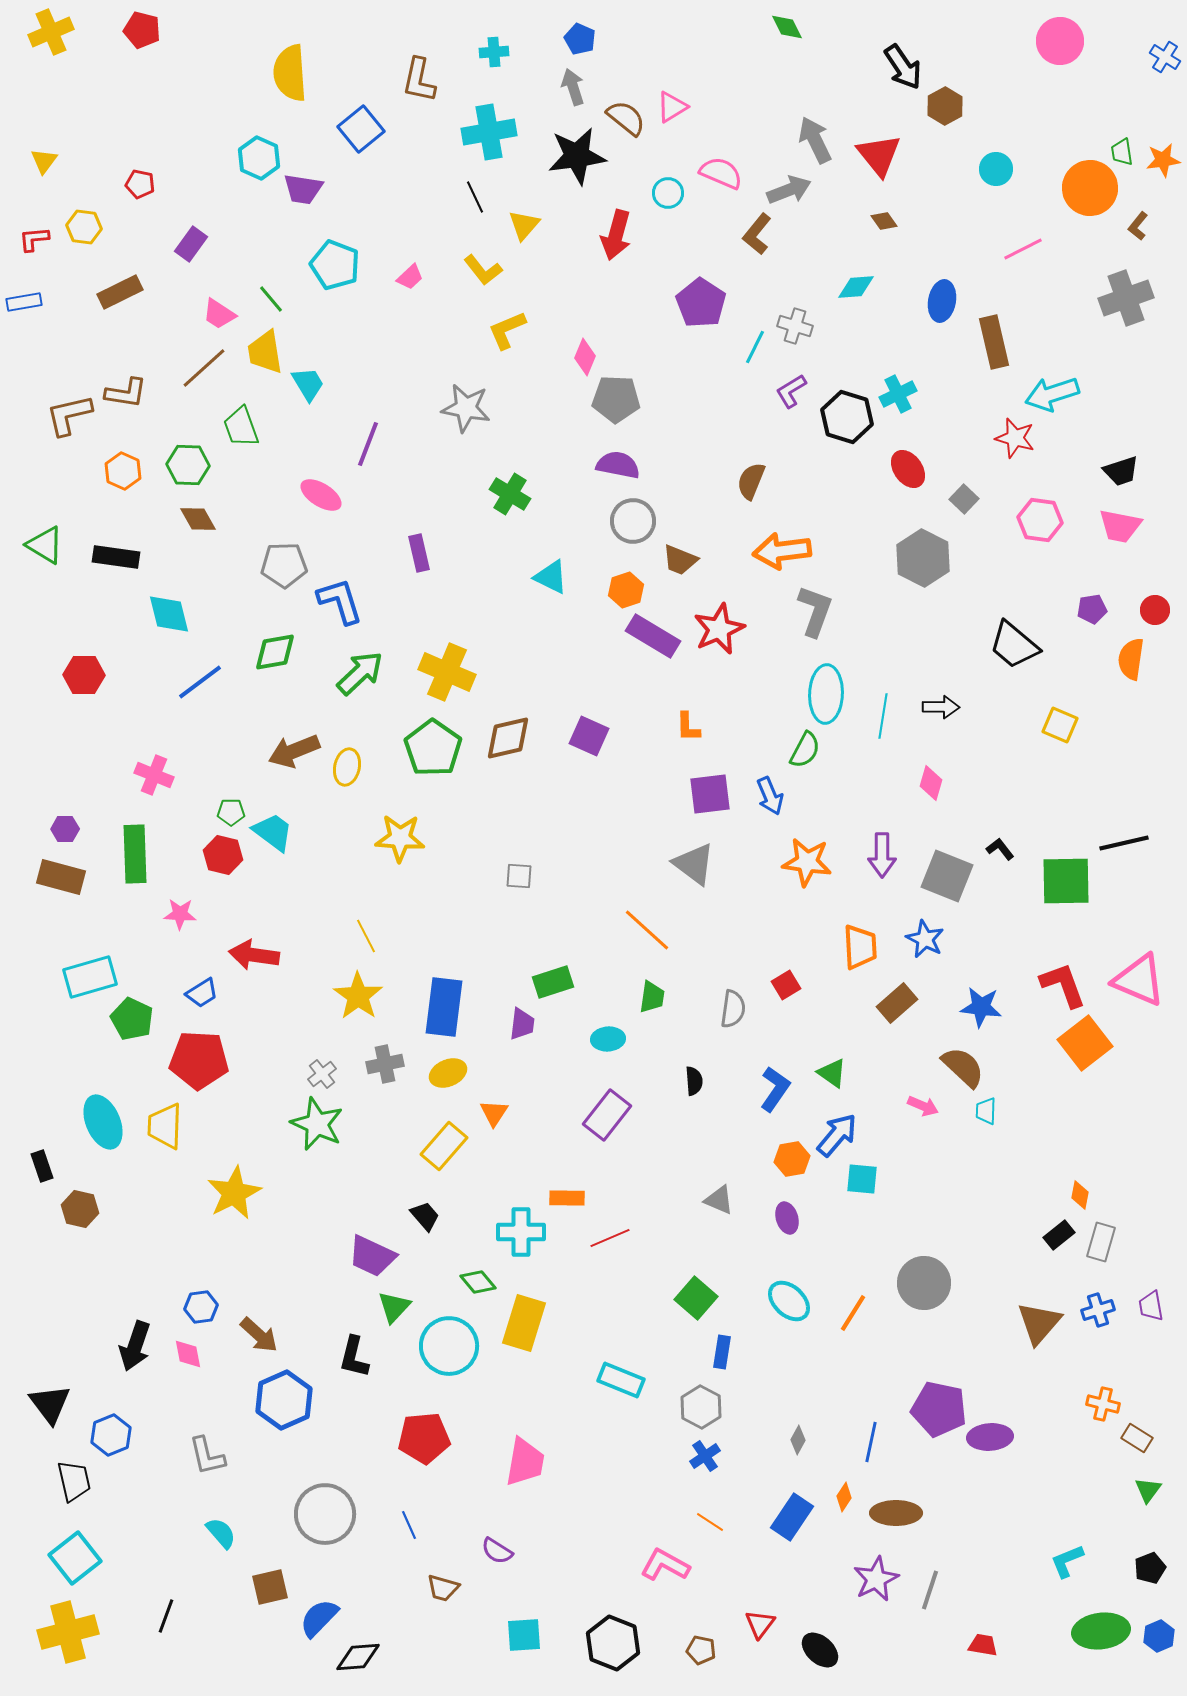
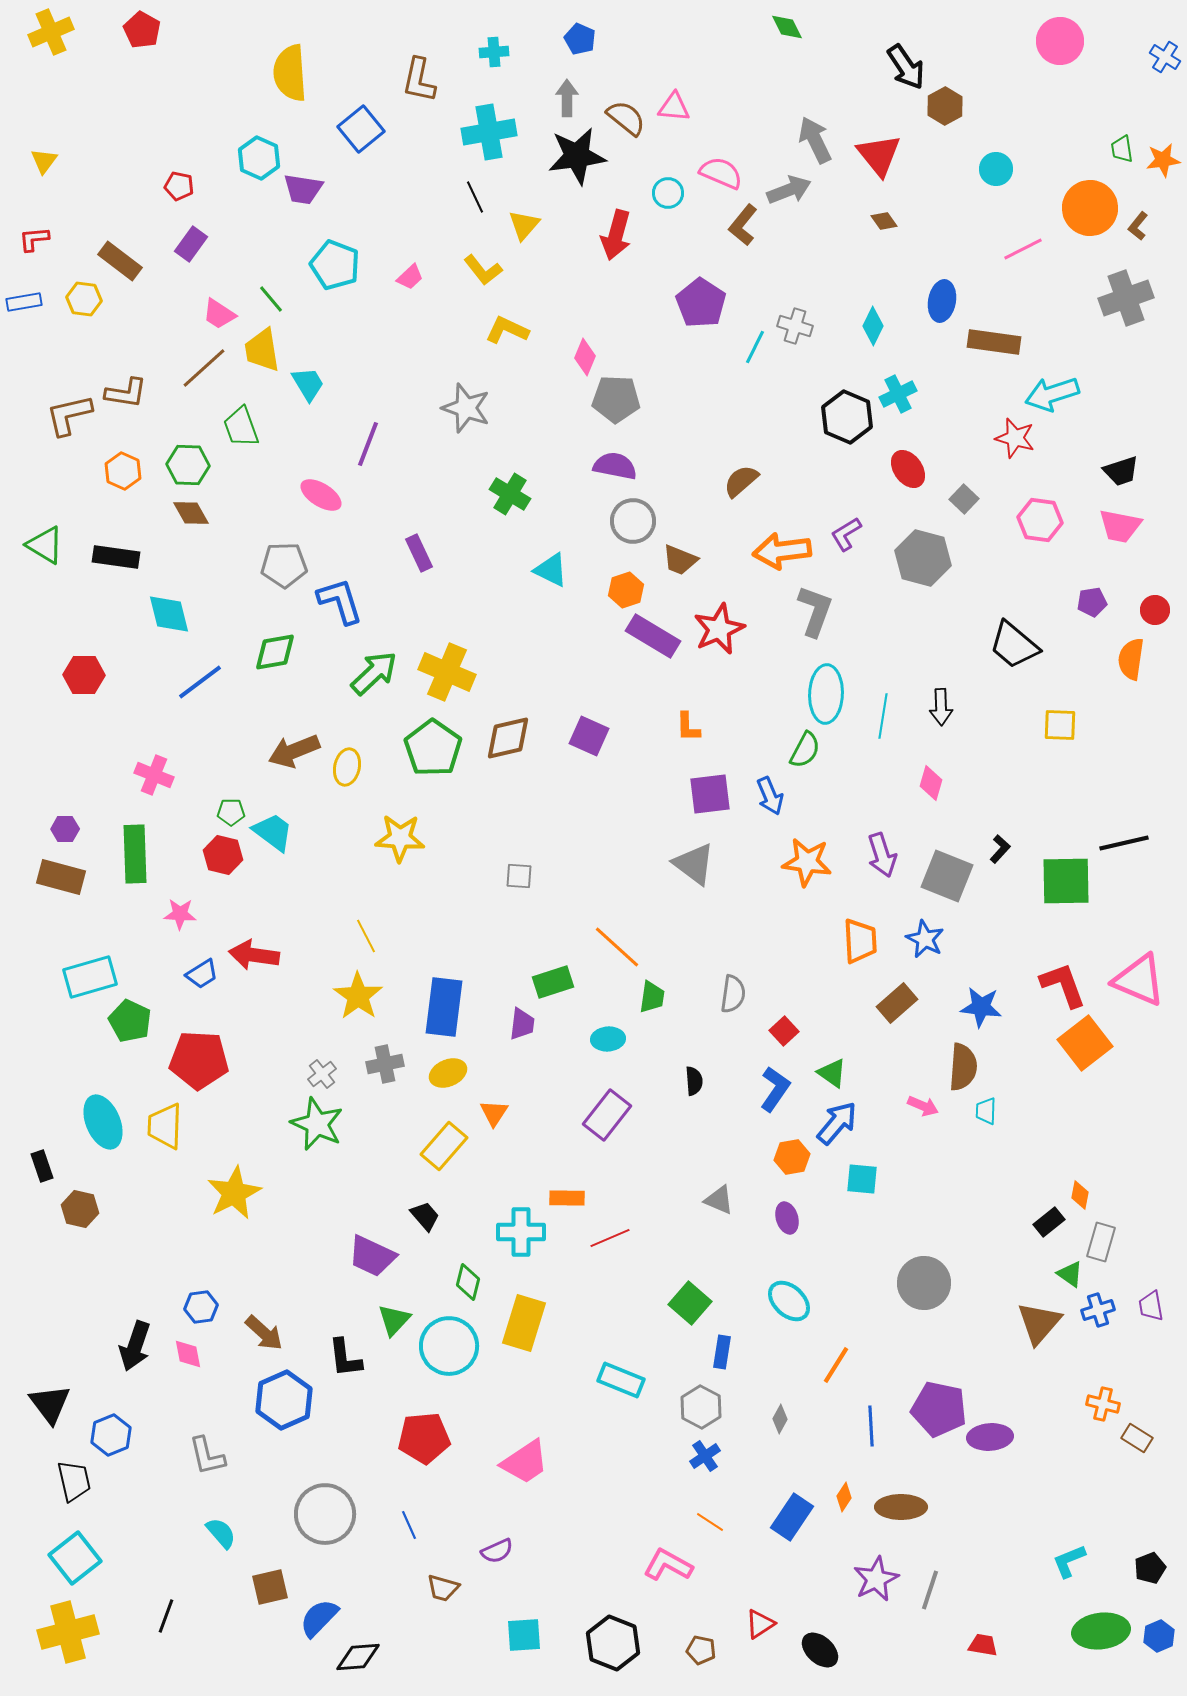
red pentagon at (142, 30): rotated 15 degrees clockwise
black arrow at (903, 67): moved 3 px right
gray arrow at (573, 87): moved 6 px left, 11 px down; rotated 18 degrees clockwise
pink triangle at (672, 107): moved 2 px right; rotated 36 degrees clockwise
green trapezoid at (1122, 152): moved 3 px up
red pentagon at (140, 184): moved 39 px right, 2 px down
orange circle at (1090, 188): moved 20 px down
yellow hexagon at (84, 227): moved 72 px down
brown L-shape at (757, 234): moved 14 px left, 9 px up
cyan diamond at (856, 287): moved 17 px right, 39 px down; rotated 60 degrees counterclockwise
brown rectangle at (120, 292): moved 31 px up; rotated 63 degrees clockwise
yellow L-shape at (507, 330): rotated 48 degrees clockwise
brown rectangle at (994, 342): rotated 69 degrees counterclockwise
yellow trapezoid at (265, 352): moved 3 px left, 2 px up
purple L-shape at (791, 391): moved 55 px right, 143 px down
gray star at (466, 408): rotated 9 degrees clockwise
black hexagon at (847, 417): rotated 6 degrees clockwise
purple semicircle at (618, 465): moved 3 px left, 1 px down
brown semicircle at (751, 481): moved 10 px left; rotated 27 degrees clockwise
brown diamond at (198, 519): moved 7 px left, 6 px up
purple rectangle at (419, 553): rotated 12 degrees counterclockwise
gray hexagon at (923, 558): rotated 12 degrees counterclockwise
cyan triangle at (551, 577): moved 7 px up
purple pentagon at (1092, 609): moved 7 px up
green arrow at (360, 673): moved 14 px right
black arrow at (941, 707): rotated 87 degrees clockwise
yellow square at (1060, 725): rotated 21 degrees counterclockwise
black L-shape at (1000, 849): rotated 80 degrees clockwise
purple arrow at (882, 855): rotated 18 degrees counterclockwise
orange line at (647, 930): moved 30 px left, 17 px down
orange trapezoid at (860, 947): moved 6 px up
red square at (786, 985): moved 2 px left, 46 px down; rotated 12 degrees counterclockwise
blue trapezoid at (202, 993): moved 19 px up
gray semicircle at (733, 1009): moved 15 px up
green pentagon at (132, 1019): moved 2 px left, 2 px down
brown semicircle at (963, 1067): rotated 51 degrees clockwise
blue arrow at (837, 1135): moved 12 px up
orange hexagon at (792, 1159): moved 2 px up
black rectangle at (1059, 1235): moved 10 px left, 13 px up
green diamond at (478, 1282): moved 10 px left; rotated 54 degrees clockwise
green square at (696, 1298): moved 6 px left, 5 px down
green triangle at (394, 1307): moved 13 px down
orange line at (853, 1313): moved 17 px left, 52 px down
brown arrow at (259, 1335): moved 5 px right, 2 px up
black L-shape at (354, 1357): moved 9 px left, 1 px down; rotated 21 degrees counterclockwise
gray diamond at (798, 1440): moved 18 px left, 21 px up
blue line at (871, 1442): moved 16 px up; rotated 15 degrees counterclockwise
pink trapezoid at (525, 1462): rotated 46 degrees clockwise
green triangle at (1148, 1490): moved 78 px left, 216 px up; rotated 32 degrees counterclockwise
brown ellipse at (896, 1513): moved 5 px right, 6 px up
purple semicircle at (497, 1551): rotated 56 degrees counterclockwise
cyan L-shape at (1067, 1561): moved 2 px right
pink L-shape at (665, 1565): moved 3 px right
red triangle at (760, 1624): rotated 20 degrees clockwise
